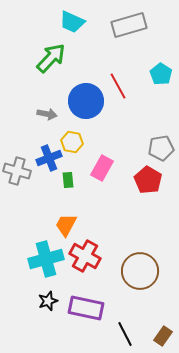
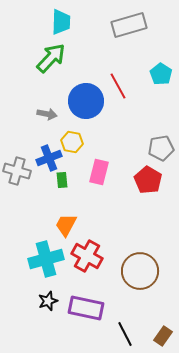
cyan trapezoid: moved 11 px left; rotated 112 degrees counterclockwise
pink rectangle: moved 3 px left, 4 px down; rotated 15 degrees counterclockwise
green rectangle: moved 6 px left
red cross: moved 2 px right
